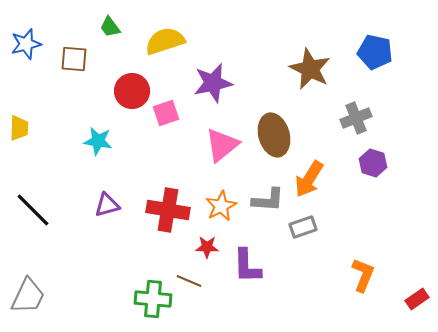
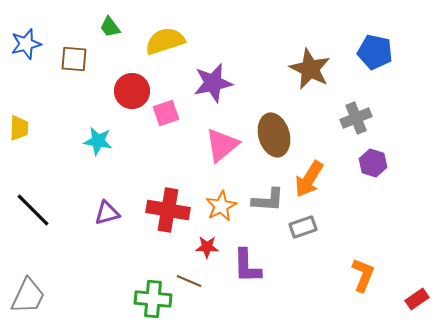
purple triangle: moved 8 px down
